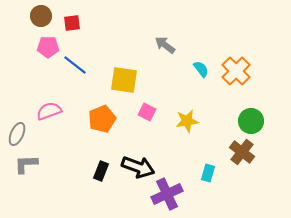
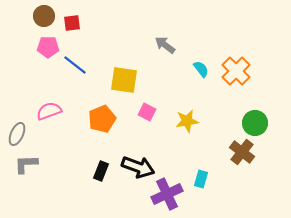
brown circle: moved 3 px right
green circle: moved 4 px right, 2 px down
cyan rectangle: moved 7 px left, 6 px down
